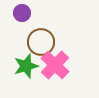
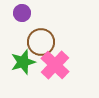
green star: moved 3 px left, 4 px up
